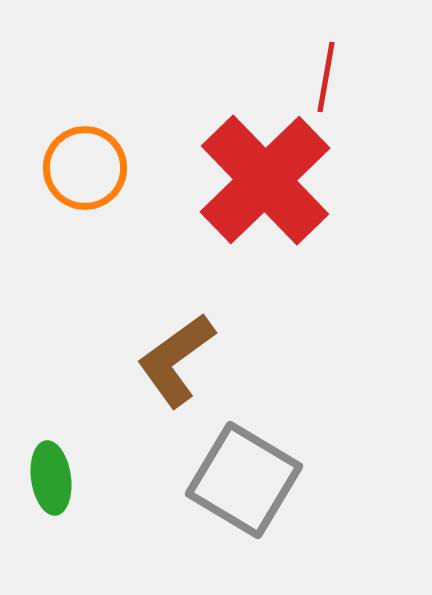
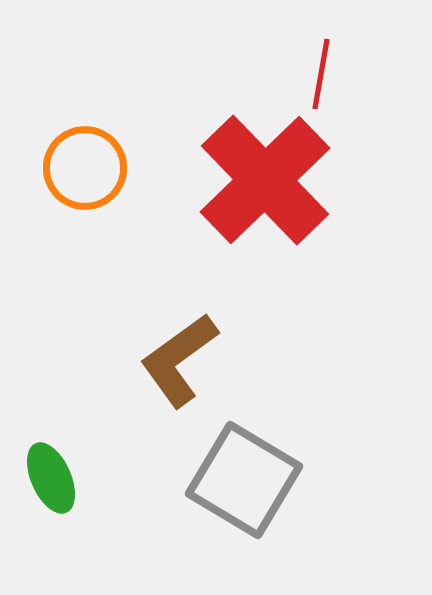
red line: moved 5 px left, 3 px up
brown L-shape: moved 3 px right
green ellipse: rotated 16 degrees counterclockwise
